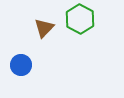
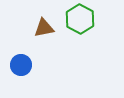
brown triangle: rotated 35 degrees clockwise
